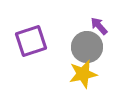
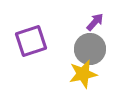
purple arrow: moved 4 px left, 4 px up; rotated 84 degrees clockwise
gray circle: moved 3 px right, 2 px down
